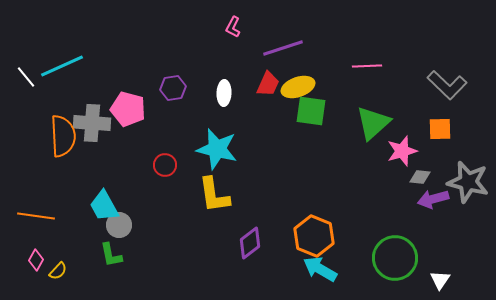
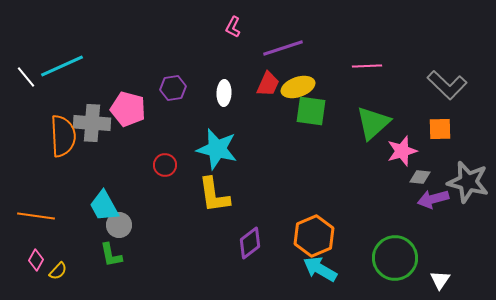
orange hexagon: rotated 15 degrees clockwise
